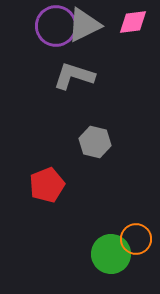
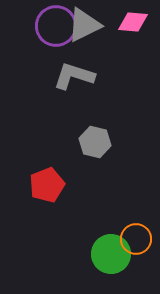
pink diamond: rotated 12 degrees clockwise
